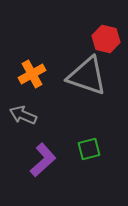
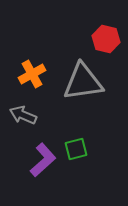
gray triangle: moved 4 px left, 6 px down; rotated 27 degrees counterclockwise
green square: moved 13 px left
